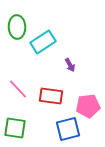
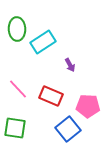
green ellipse: moved 2 px down
red rectangle: rotated 15 degrees clockwise
pink pentagon: rotated 10 degrees clockwise
blue square: rotated 25 degrees counterclockwise
